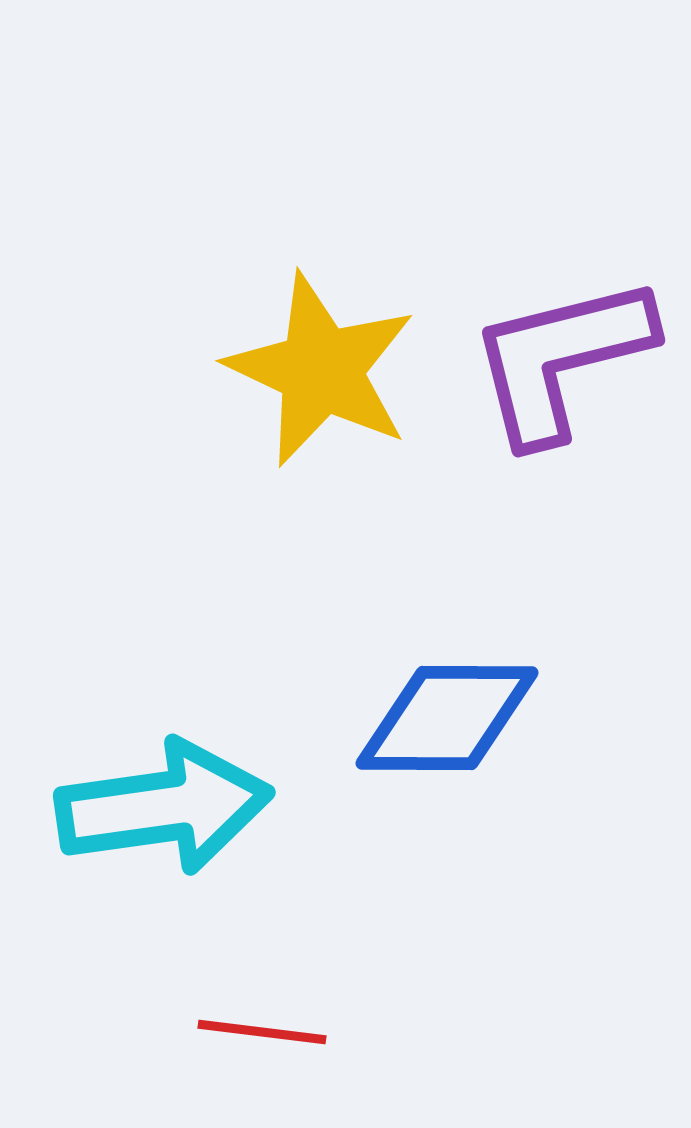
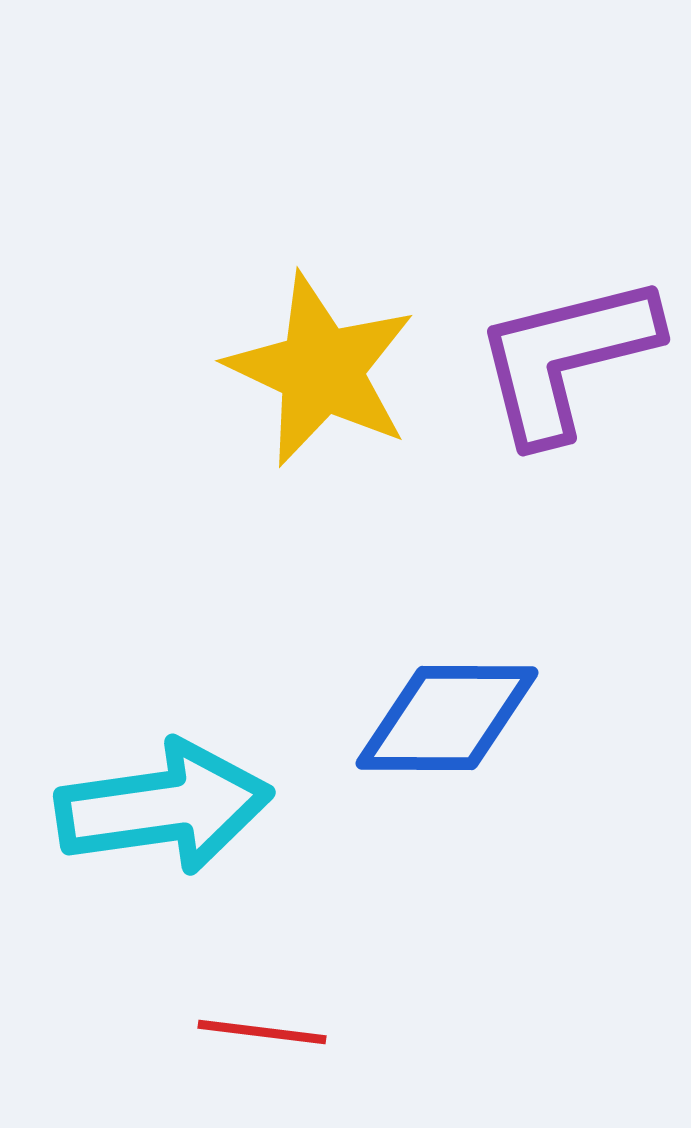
purple L-shape: moved 5 px right, 1 px up
